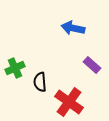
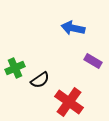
purple rectangle: moved 1 px right, 4 px up; rotated 12 degrees counterclockwise
black semicircle: moved 2 px up; rotated 120 degrees counterclockwise
